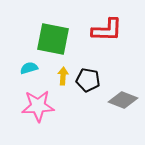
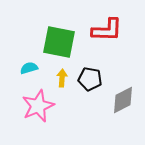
green square: moved 6 px right, 3 px down
yellow arrow: moved 1 px left, 2 px down
black pentagon: moved 2 px right, 1 px up
gray diamond: rotated 48 degrees counterclockwise
pink star: rotated 20 degrees counterclockwise
